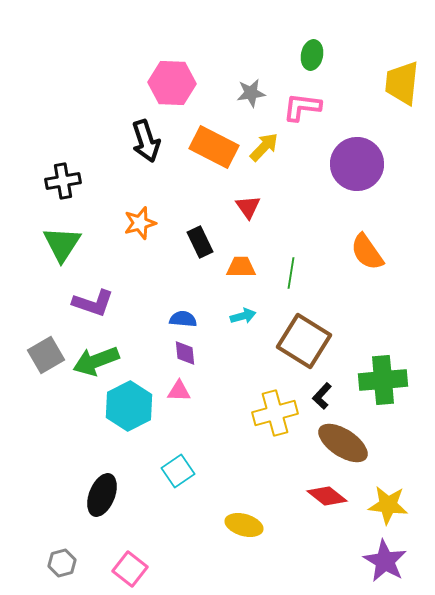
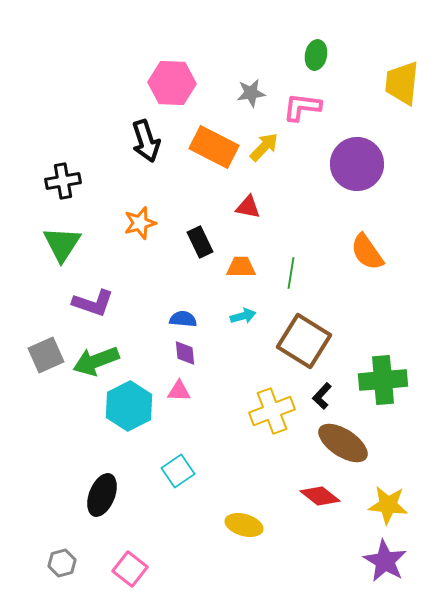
green ellipse: moved 4 px right
red triangle: rotated 44 degrees counterclockwise
gray square: rotated 6 degrees clockwise
yellow cross: moved 3 px left, 2 px up; rotated 6 degrees counterclockwise
red diamond: moved 7 px left
